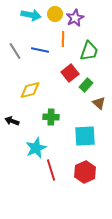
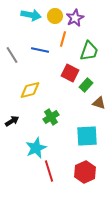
yellow circle: moved 2 px down
orange line: rotated 14 degrees clockwise
gray line: moved 3 px left, 4 px down
red square: rotated 24 degrees counterclockwise
brown triangle: rotated 24 degrees counterclockwise
green cross: rotated 35 degrees counterclockwise
black arrow: rotated 128 degrees clockwise
cyan square: moved 2 px right
red line: moved 2 px left, 1 px down
